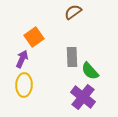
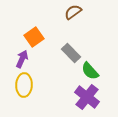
gray rectangle: moved 1 px left, 4 px up; rotated 42 degrees counterclockwise
purple cross: moved 4 px right
